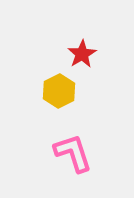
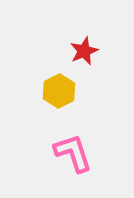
red star: moved 2 px right, 3 px up; rotated 8 degrees clockwise
